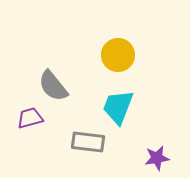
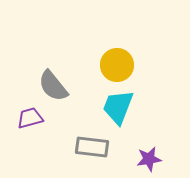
yellow circle: moved 1 px left, 10 px down
gray rectangle: moved 4 px right, 5 px down
purple star: moved 8 px left, 1 px down
